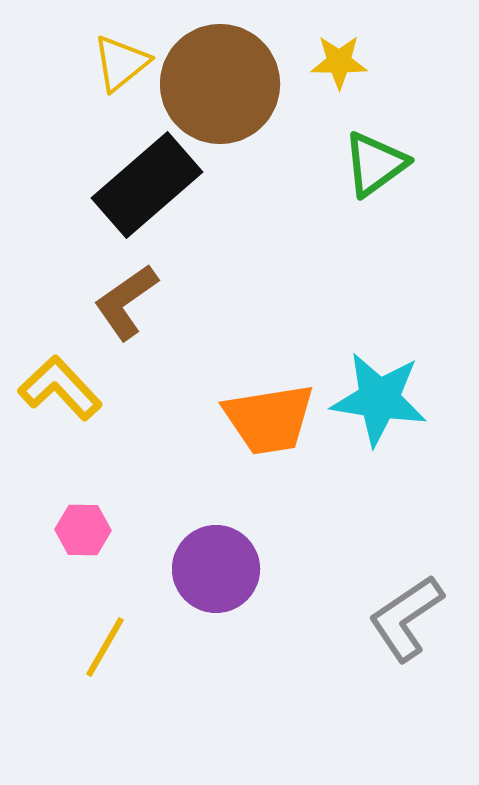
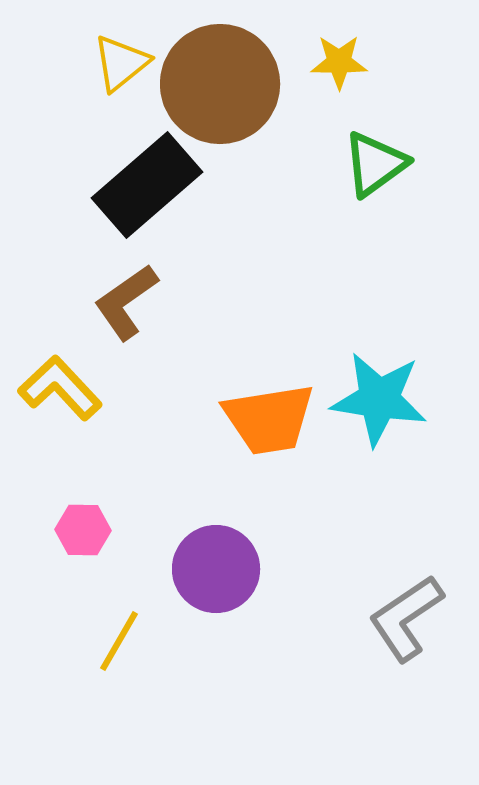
yellow line: moved 14 px right, 6 px up
